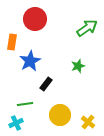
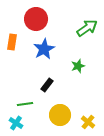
red circle: moved 1 px right
blue star: moved 14 px right, 12 px up
black rectangle: moved 1 px right, 1 px down
cyan cross: rotated 32 degrees counterclockwise
